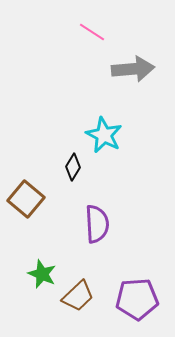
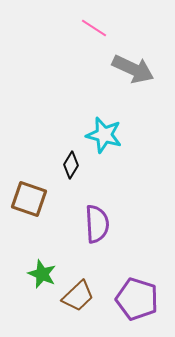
pink line: moved 2 px right, 4 px up
gray arrow: rotated 30 degrees clockwise
cyan star: rotated 12 degrees counterclockwise
black diamond: moved 2 px left, 2 px up
brown square: moved 3 px right; rotated 21 degrees counterclockwise
purple pentagon: rotated 21 degrees clockwise
